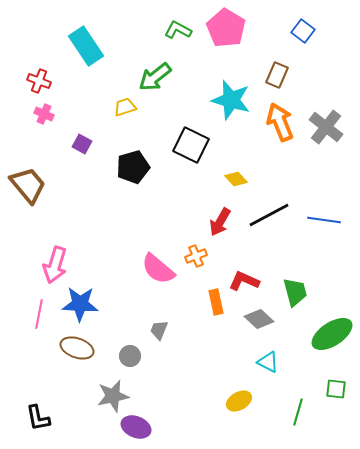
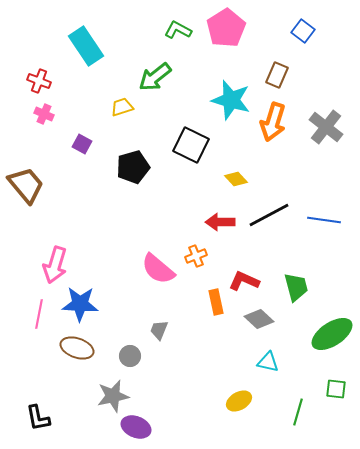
pink pentagon: rotated 9 degrees clockwise
yellow trapezoid: moved 3 px left
orange arrow: moved 7 px left; rotated 141 degrees counterclockwise
brown trapezoid: moved 2 px left
red arrow: rotated 60 degrees clockwise
green trapezoid: moved 1 px right, 5 px up
cyan triangle: rotated 15 degrees counterclockwise
